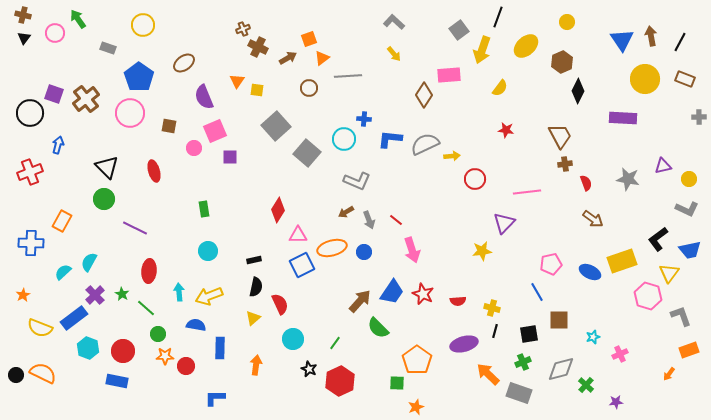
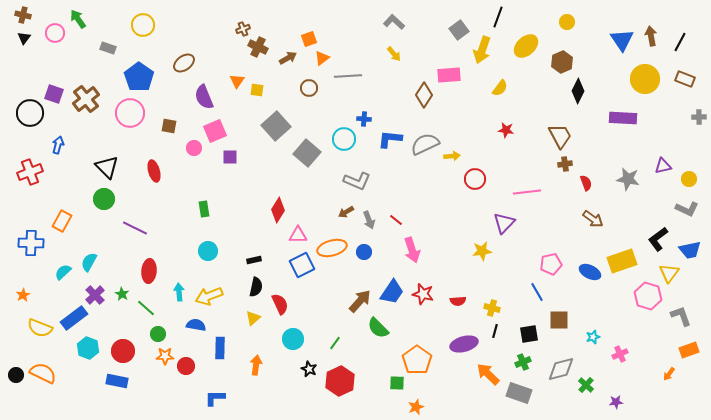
red star at (423, 294): rotated 10 degrees counterclockwise
